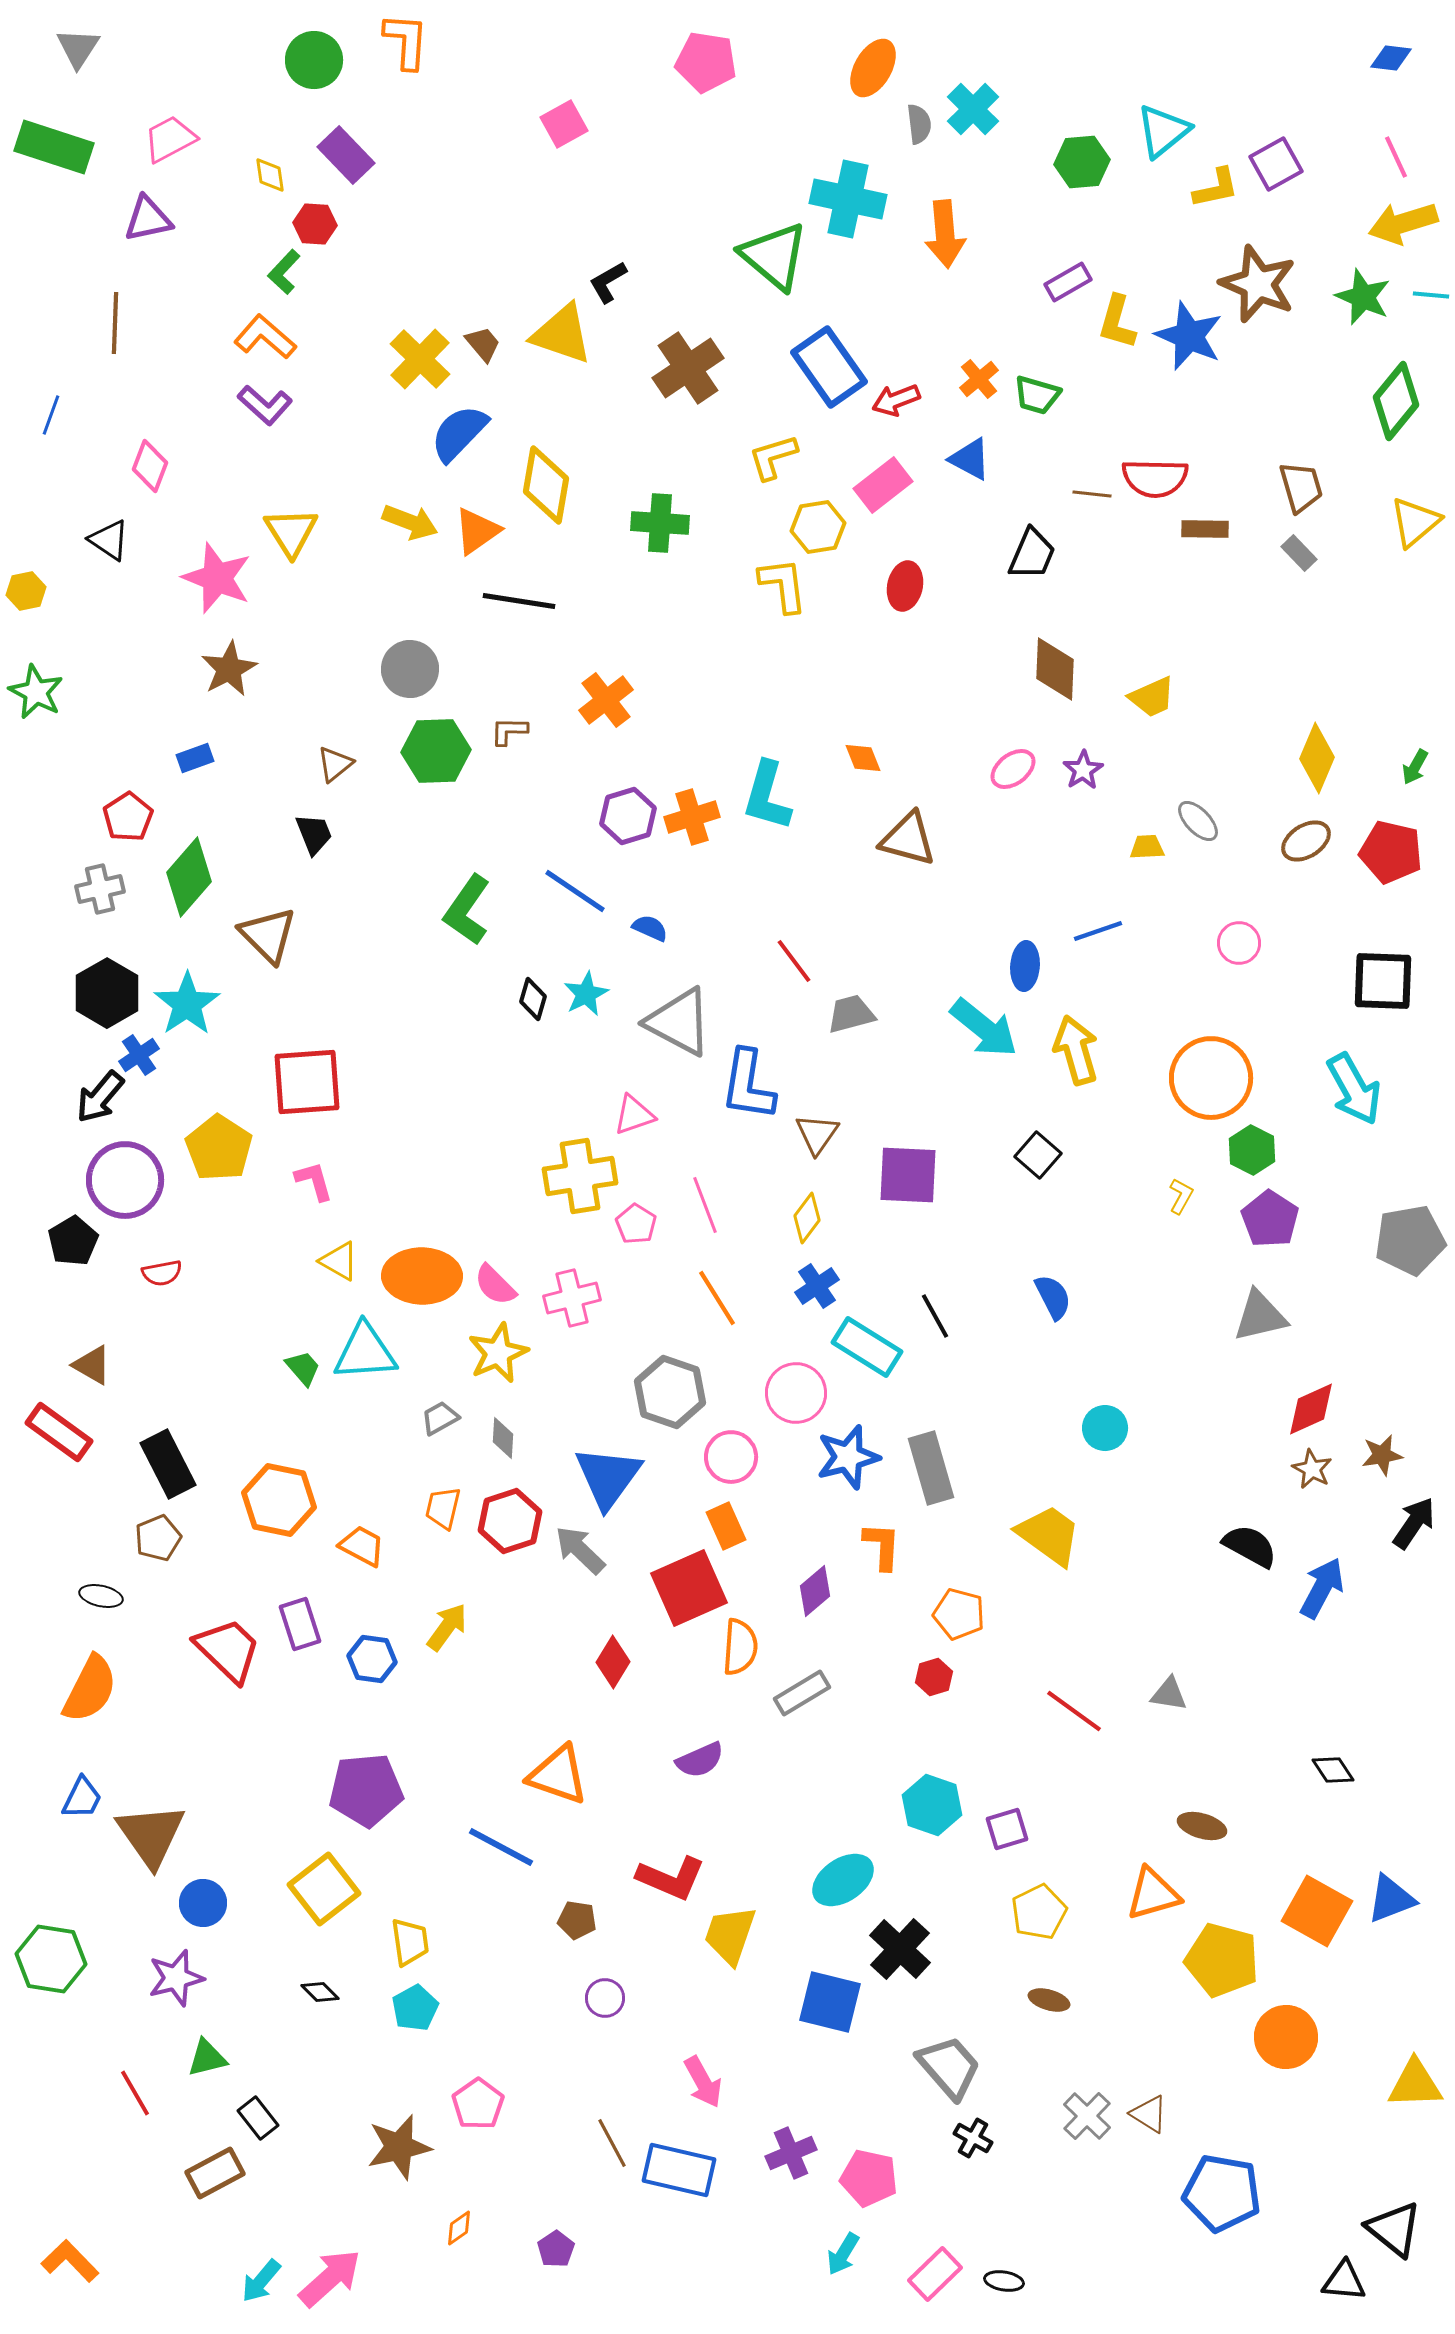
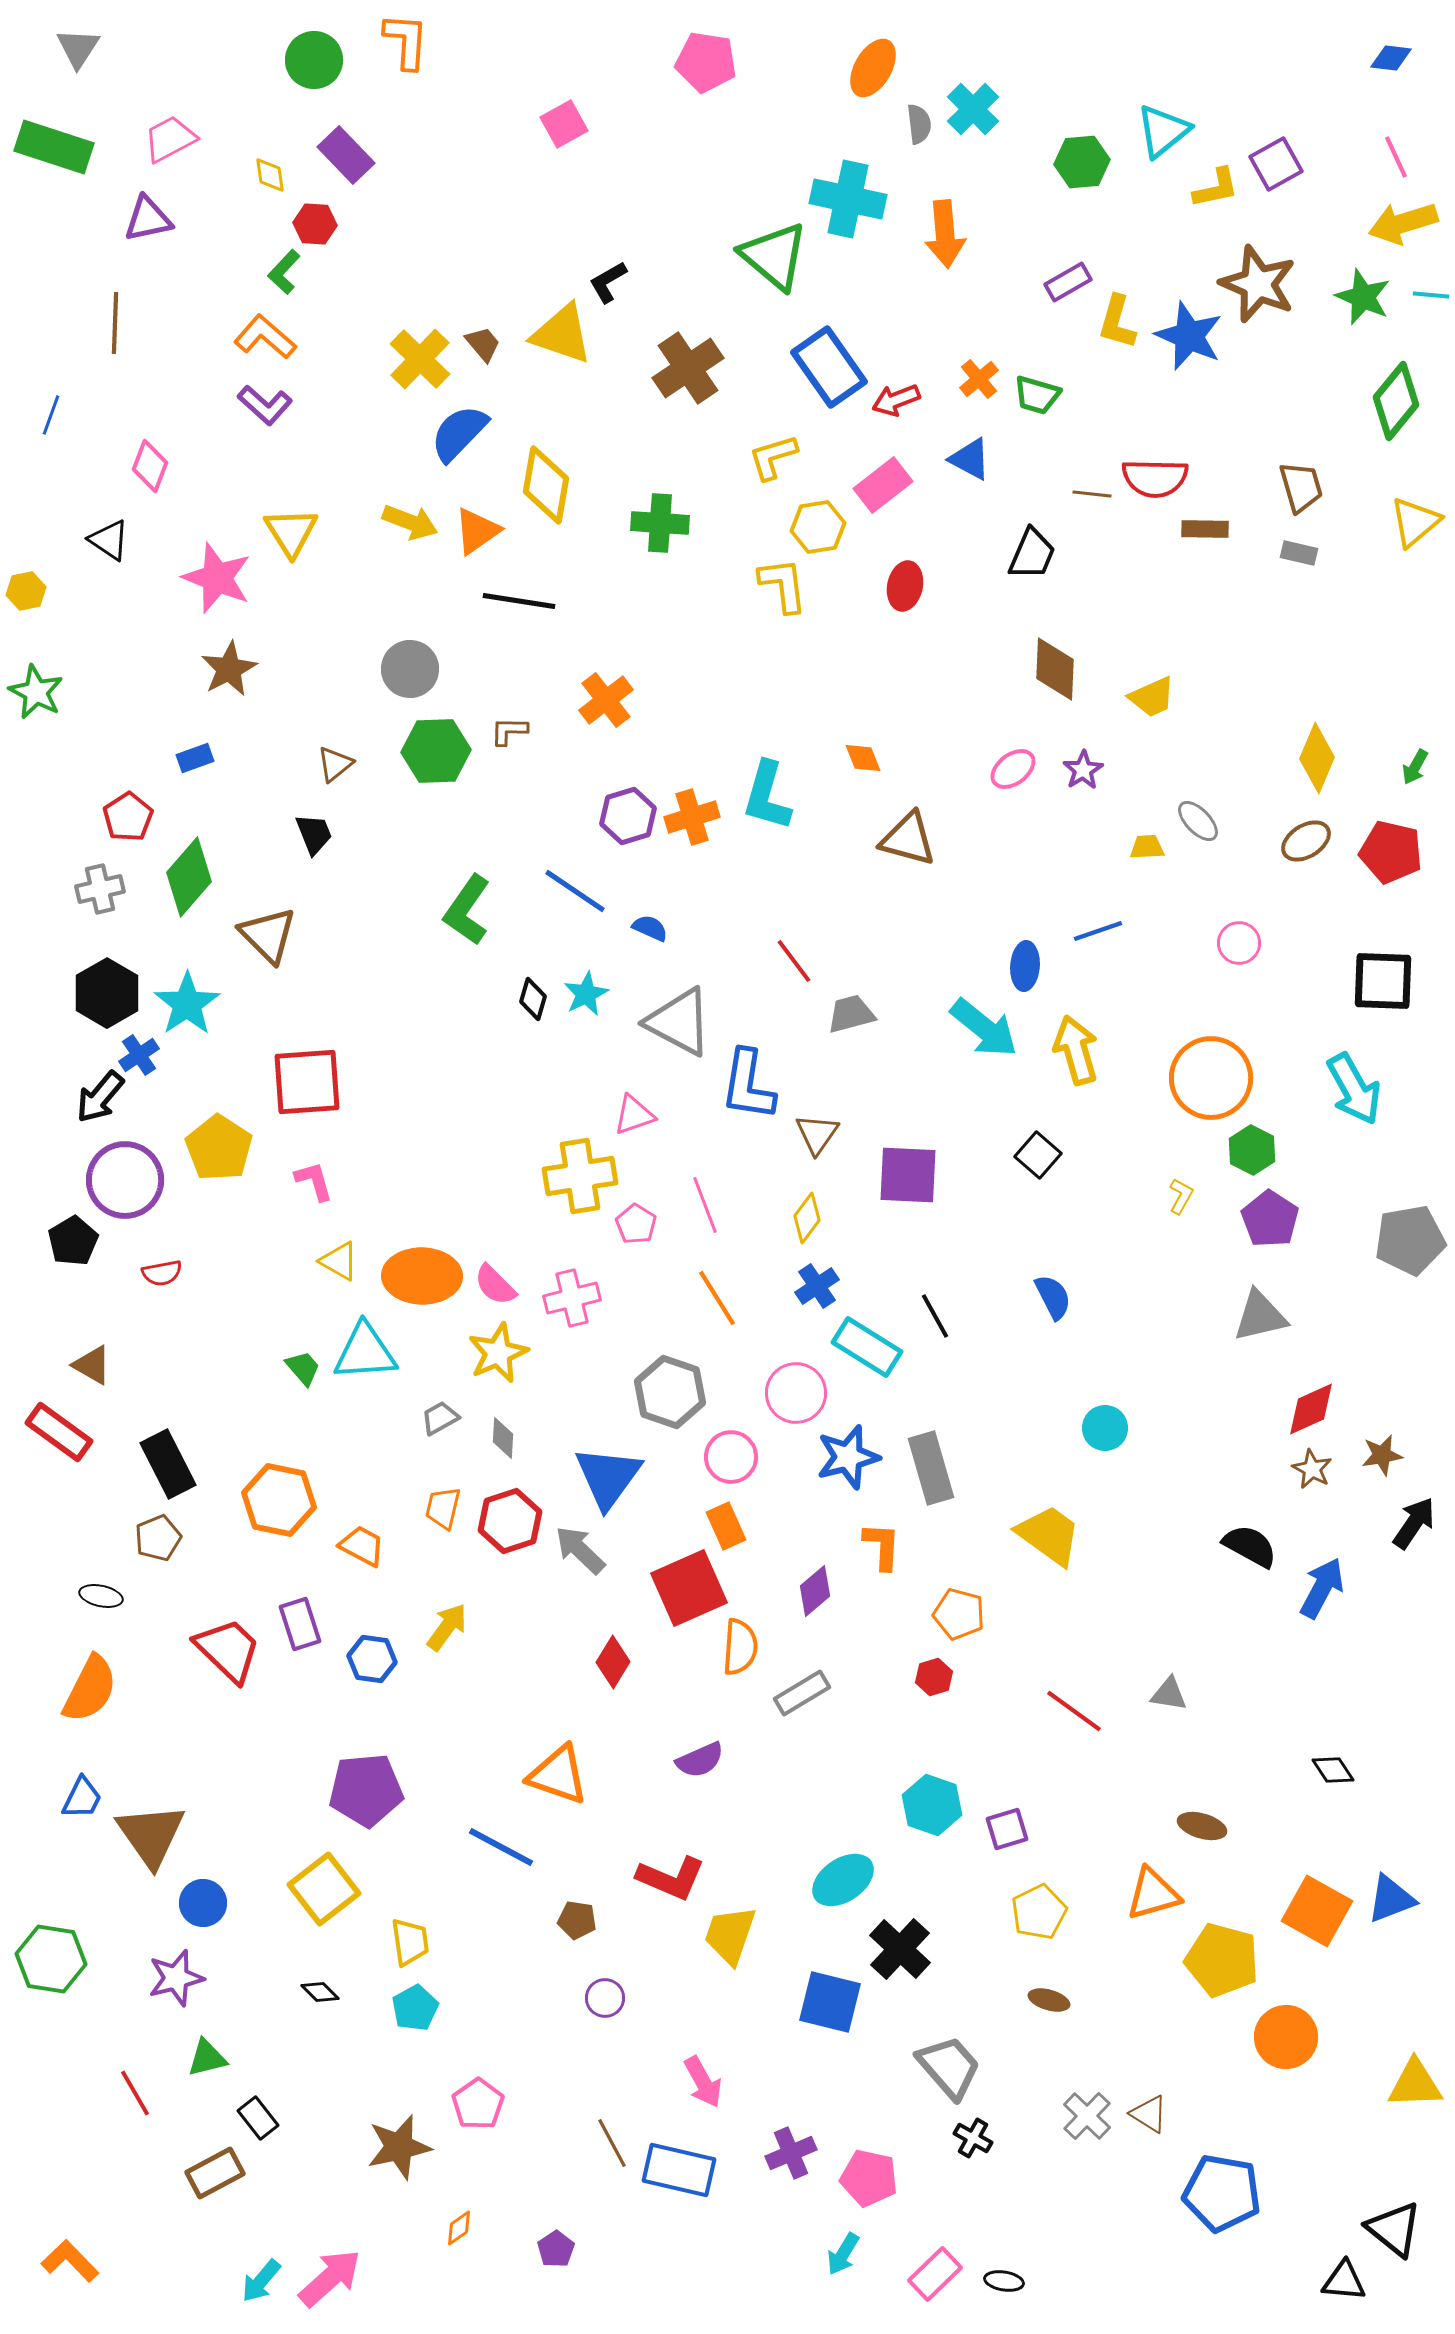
gray rectangle at (1299, 553): rotated 33 degrees counterclockwise
